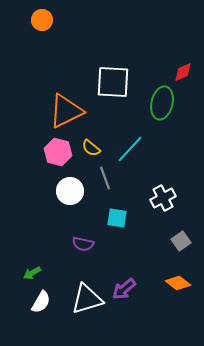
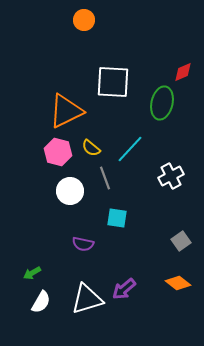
orange circle: moved 42 px right
white cross: moved 8 px right, 22 px up
